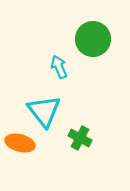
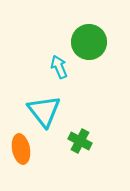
green circle: moved 4 px left, 3 px down
green cross: moved 3 px down
orange ellipse: moved 1 px right, 6 px down; rotated 64 degrees clockwise
